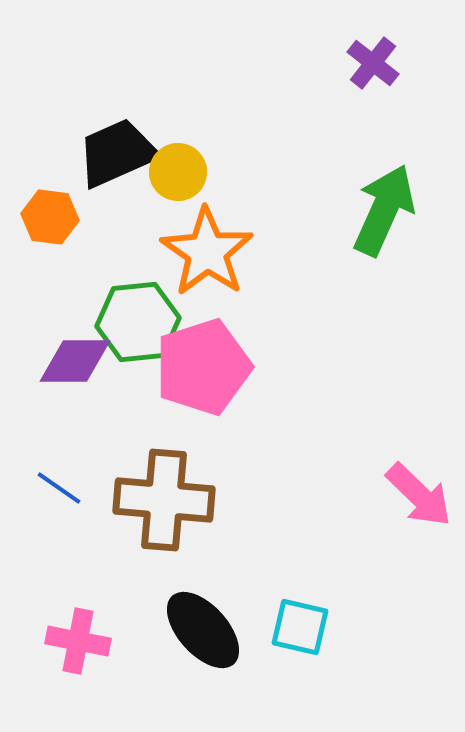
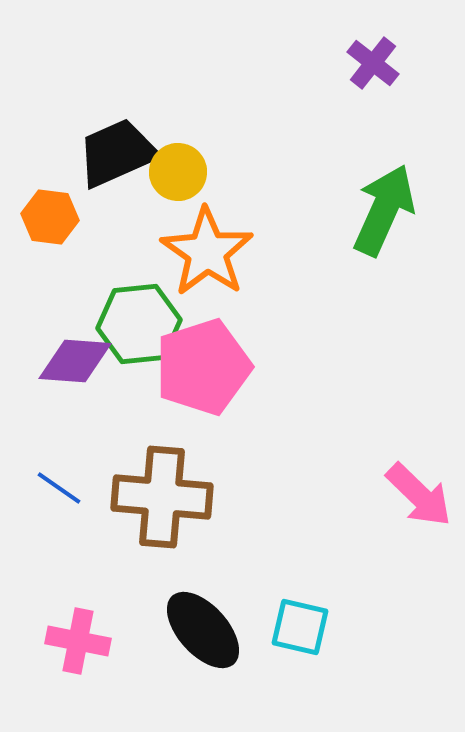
green hexagon: moved 1 px right, 2 px down
purple diamond: rotated 4 degrees clockwise
brown cross: moved 2 px left, 3 px up
